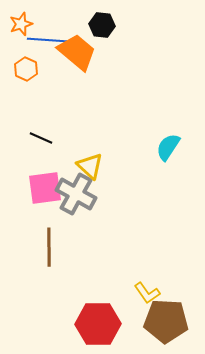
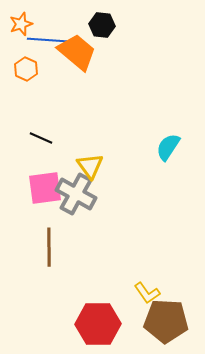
yellow triangle: rotated 12 degrees clockwise
